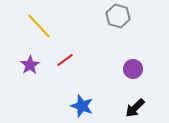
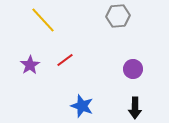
gray hexagon: rotated 20 degrees counterclockwise
yellow line: moved 4 px right, 6 px up
black arrow: rotated 45 degrees counterclockwise
